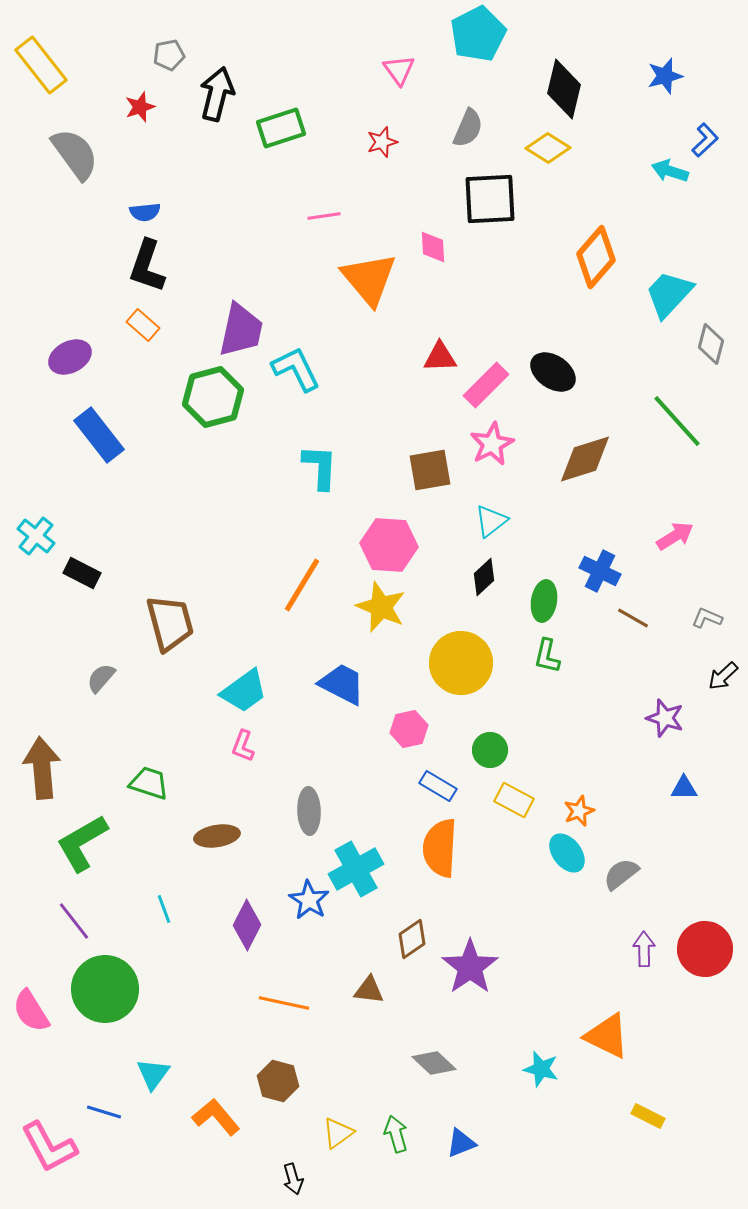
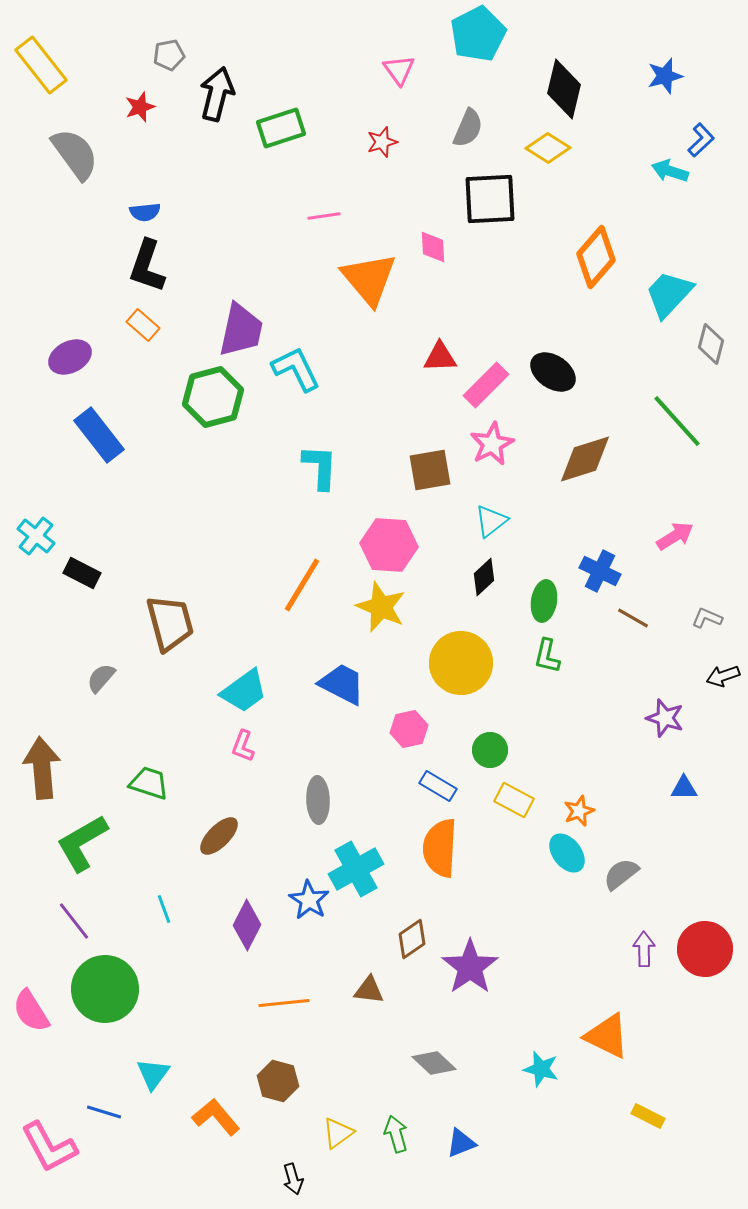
blue L-shape at (705, 140): moved 4 px left
black arrow at (723, 676): rotated 24 degrees clockwise
gray ellipse at (309, 811): moved 9 px right, 11 px up
brown ellipse at (217, 836): moved 2 px right; rotated 36 degrees counterclockwise
orange line at (284, 1003): rotated 18 degrees counterclockwise
